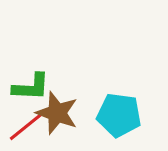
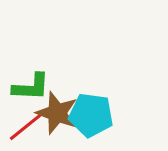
cyan pentagon: moved 28 px left
